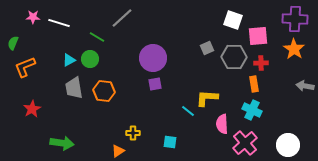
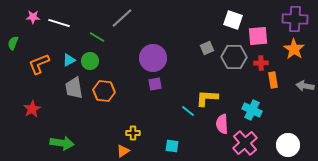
green circle: moved 2 px down
orange L-shape: moved 14 px right, 3 px up
orange rectangle: moved 19 px right, 4 px up
cyan square: moved 2 px right, 4 px down
orange triangle: moved 5 px right
